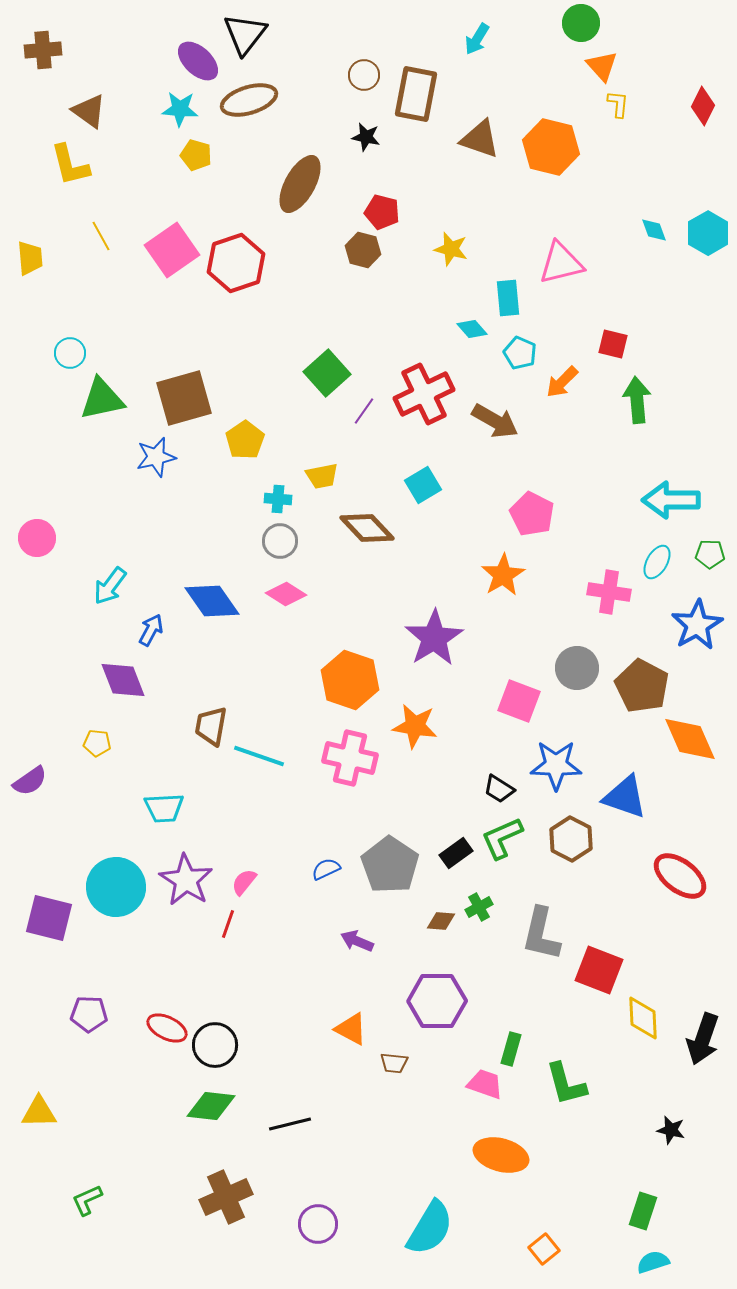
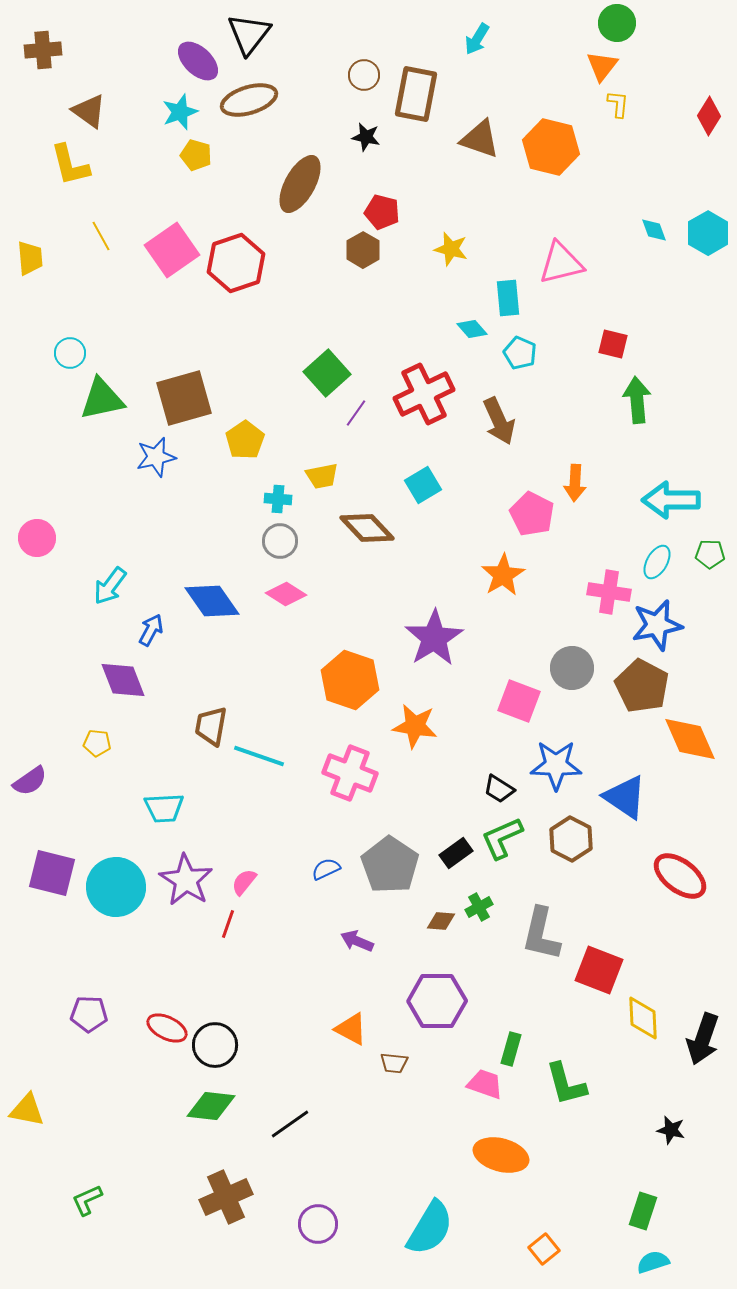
green circle at (581, 23): moved 36 px right
black triangle at (245, 34): moved 4 px right
orange triangle at (602, 66): rotated 20 degrees clockwise
red diamond at (703, 106): moved 6 px right, 10 px down; rotated 6 degrees clockwise
cyan star at (180, 109): moved 3 px down; rotated 24 degrees counterclockwise
brown hexagon at (363, 250): rotated 16 degrees clockwise
orange arrow at (562, 382): moved 13 px right, 101 px down; rotated 42 degrees counterclockwise
purple line at (364, 411): moved 8 px left, 2 px down
brown arrow at (495, 421): moved 4 px right; rotated 36 degrees clockwise
blue star at (697, 625): moved 40 px left; rotated 18 degrees clockwise
gray circle at (577, 668): moved 5 px left
pink cross at (350, 758): moved 15 px down; rotated 8 degrees clockwise
blue triangle at (625, 797): rotated 15 degrees clockwise
purple square at (49, 918): moved 3 px right, 45 px up
yellow triangle at (39, 1112): moved 12 px left, 2 px up; rotated 12 degrees clockwise
black line at (290, 1124): rotated 21 degrees counterclockwise
